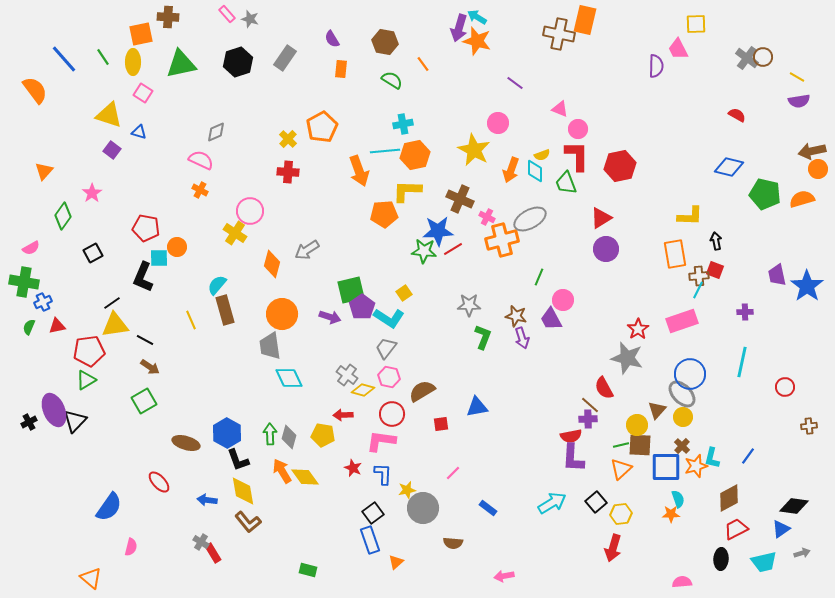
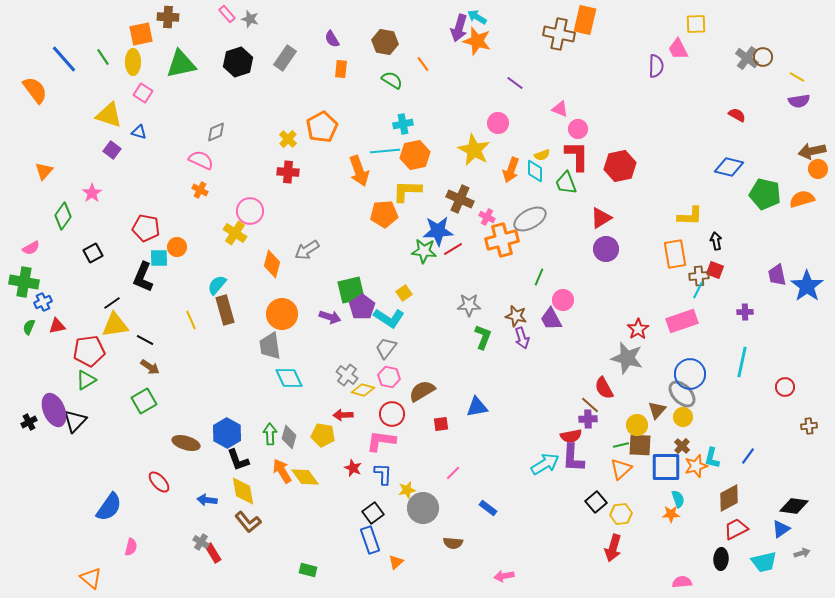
cyan arrow at (552, 503): moved 7 px left, 39 px up
